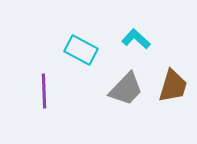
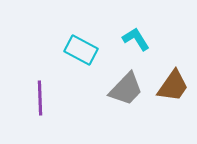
cyan L-shape: rotated 16 degrees clockwise
brown trapezoid: rotated 18 degrees clockwise
purple line: moved 4 px left, 7 px down
